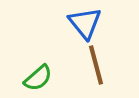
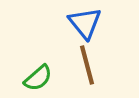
brown line: moved 9 px left
